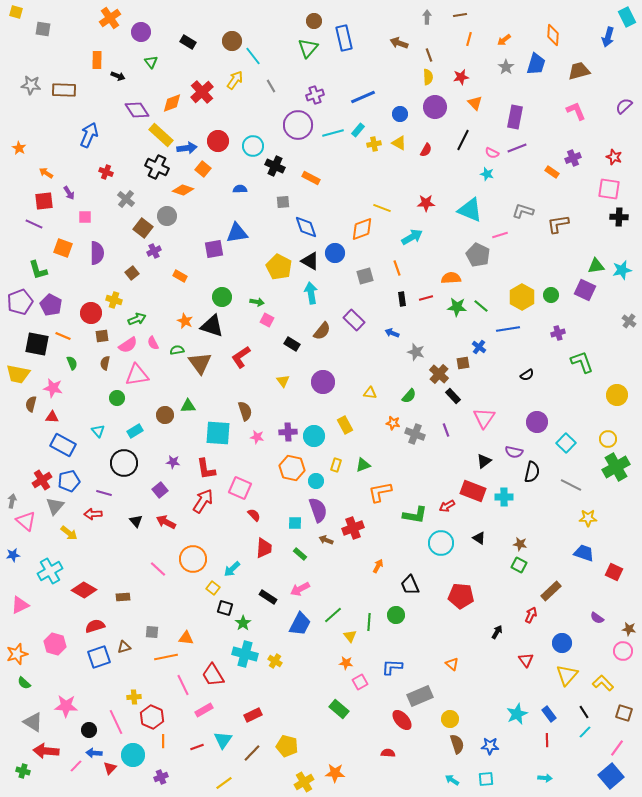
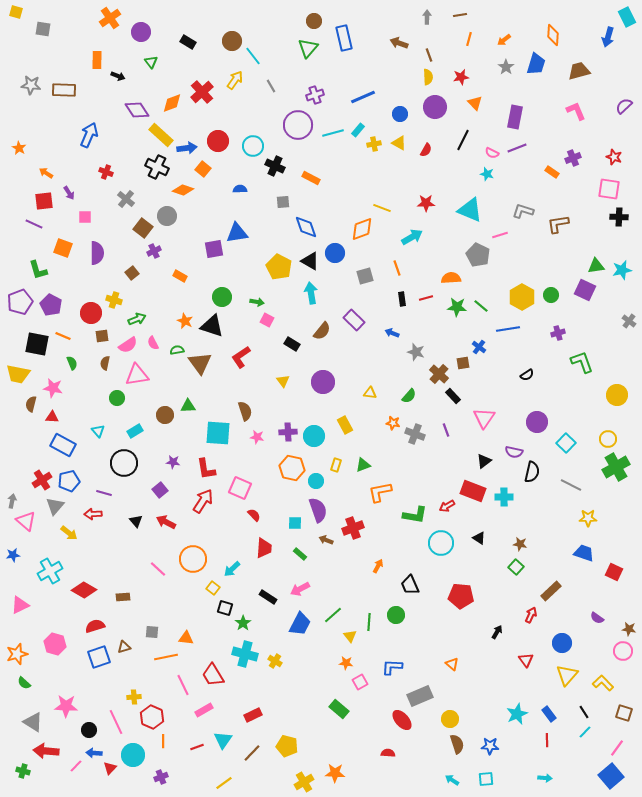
green square at (519, 565): moved 3 px left, 2 px down; rotated 14 degrees clockwise
